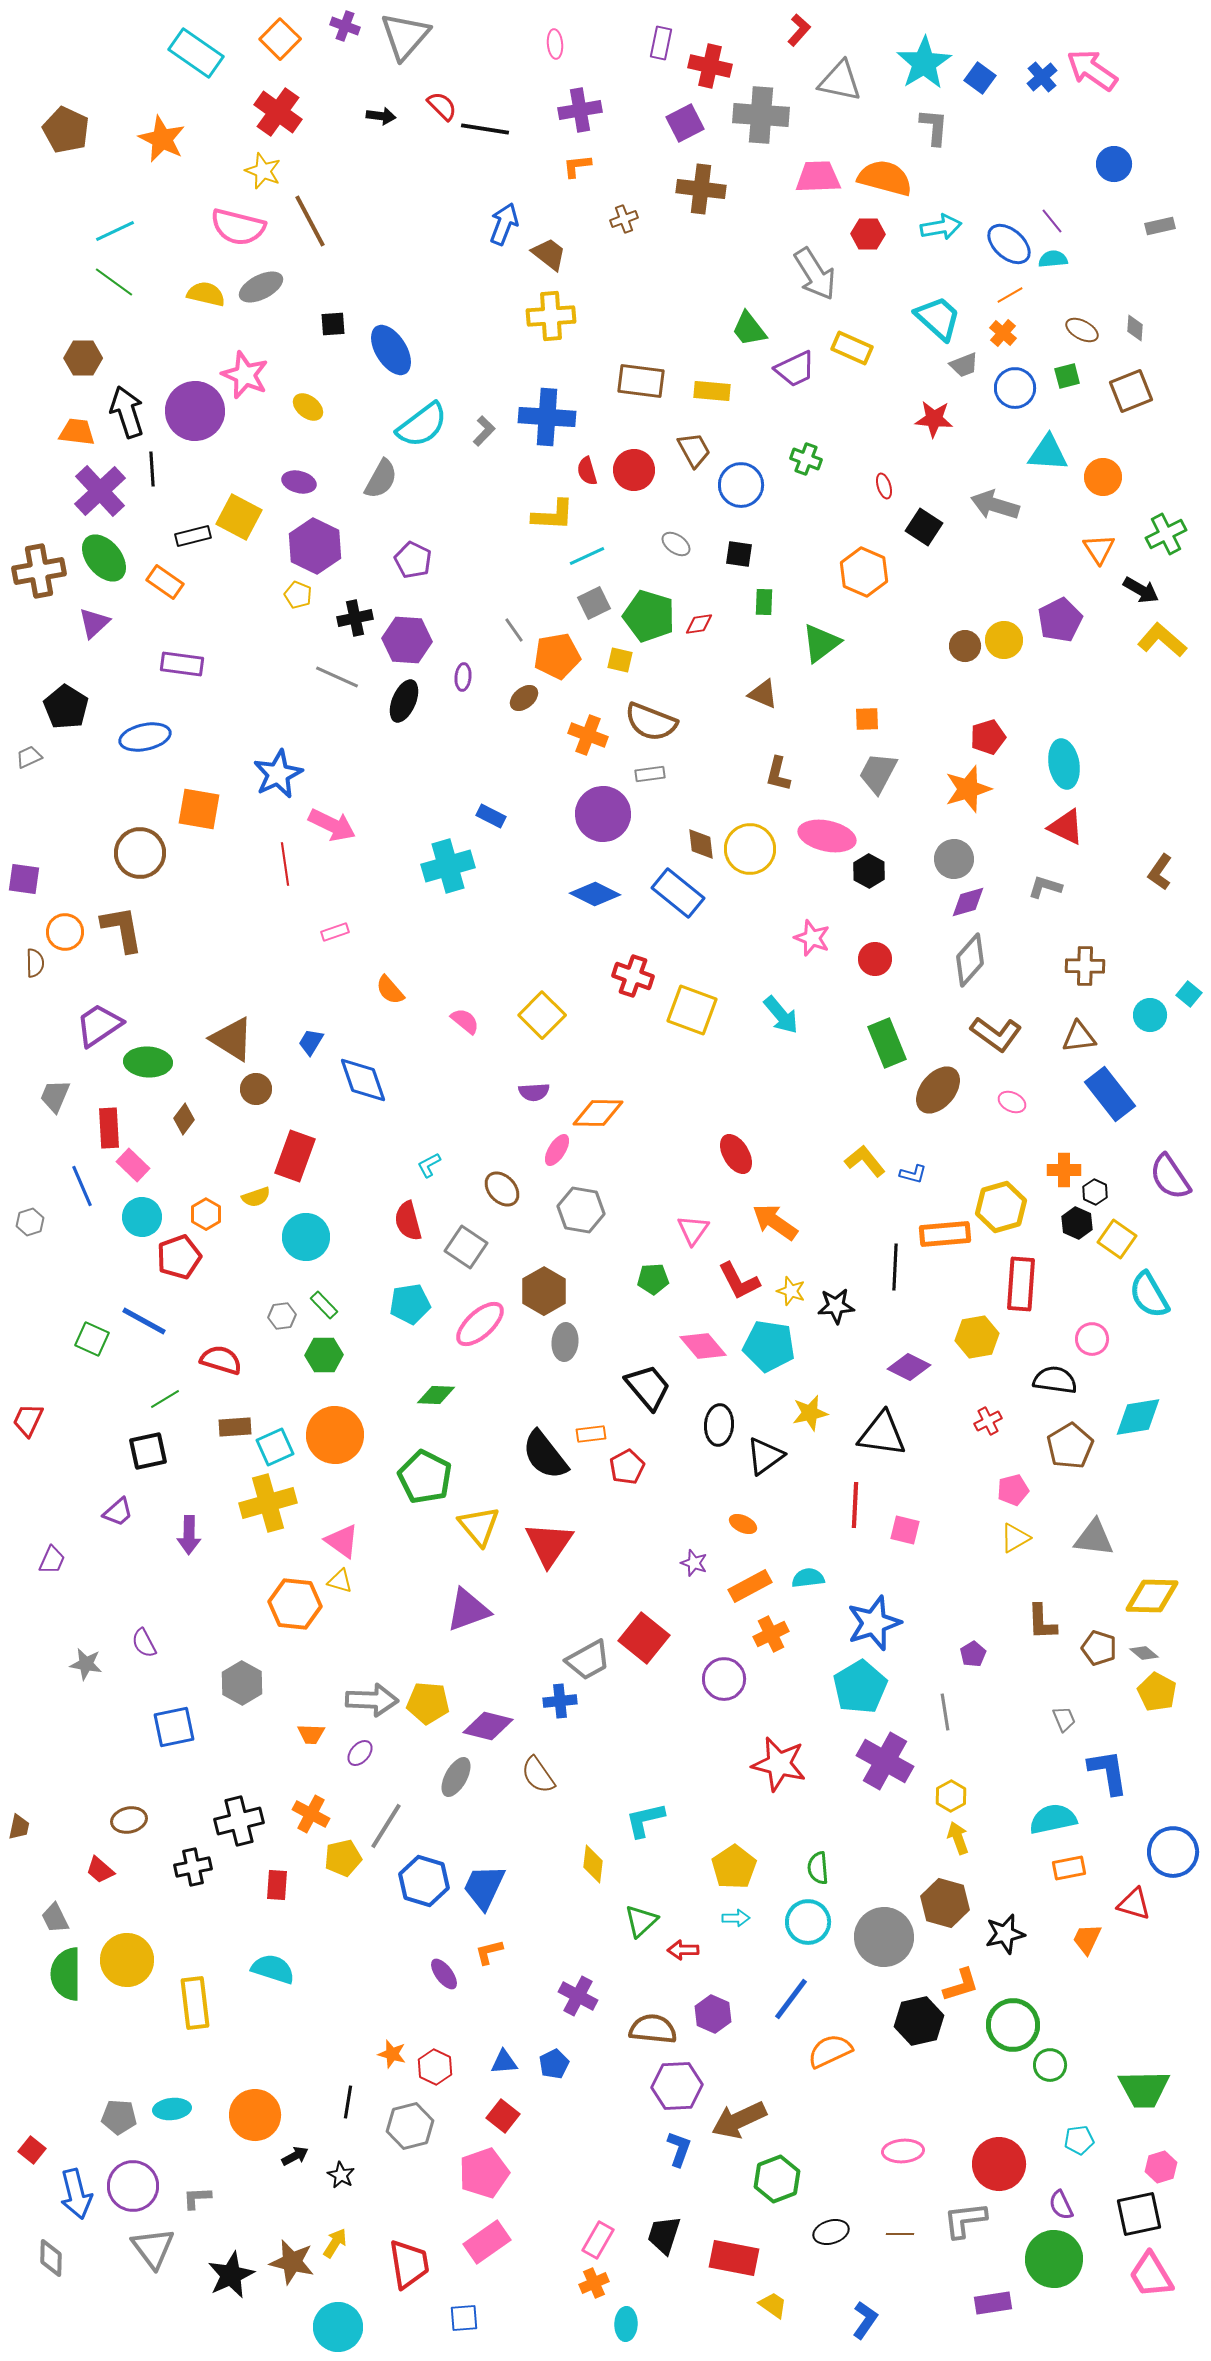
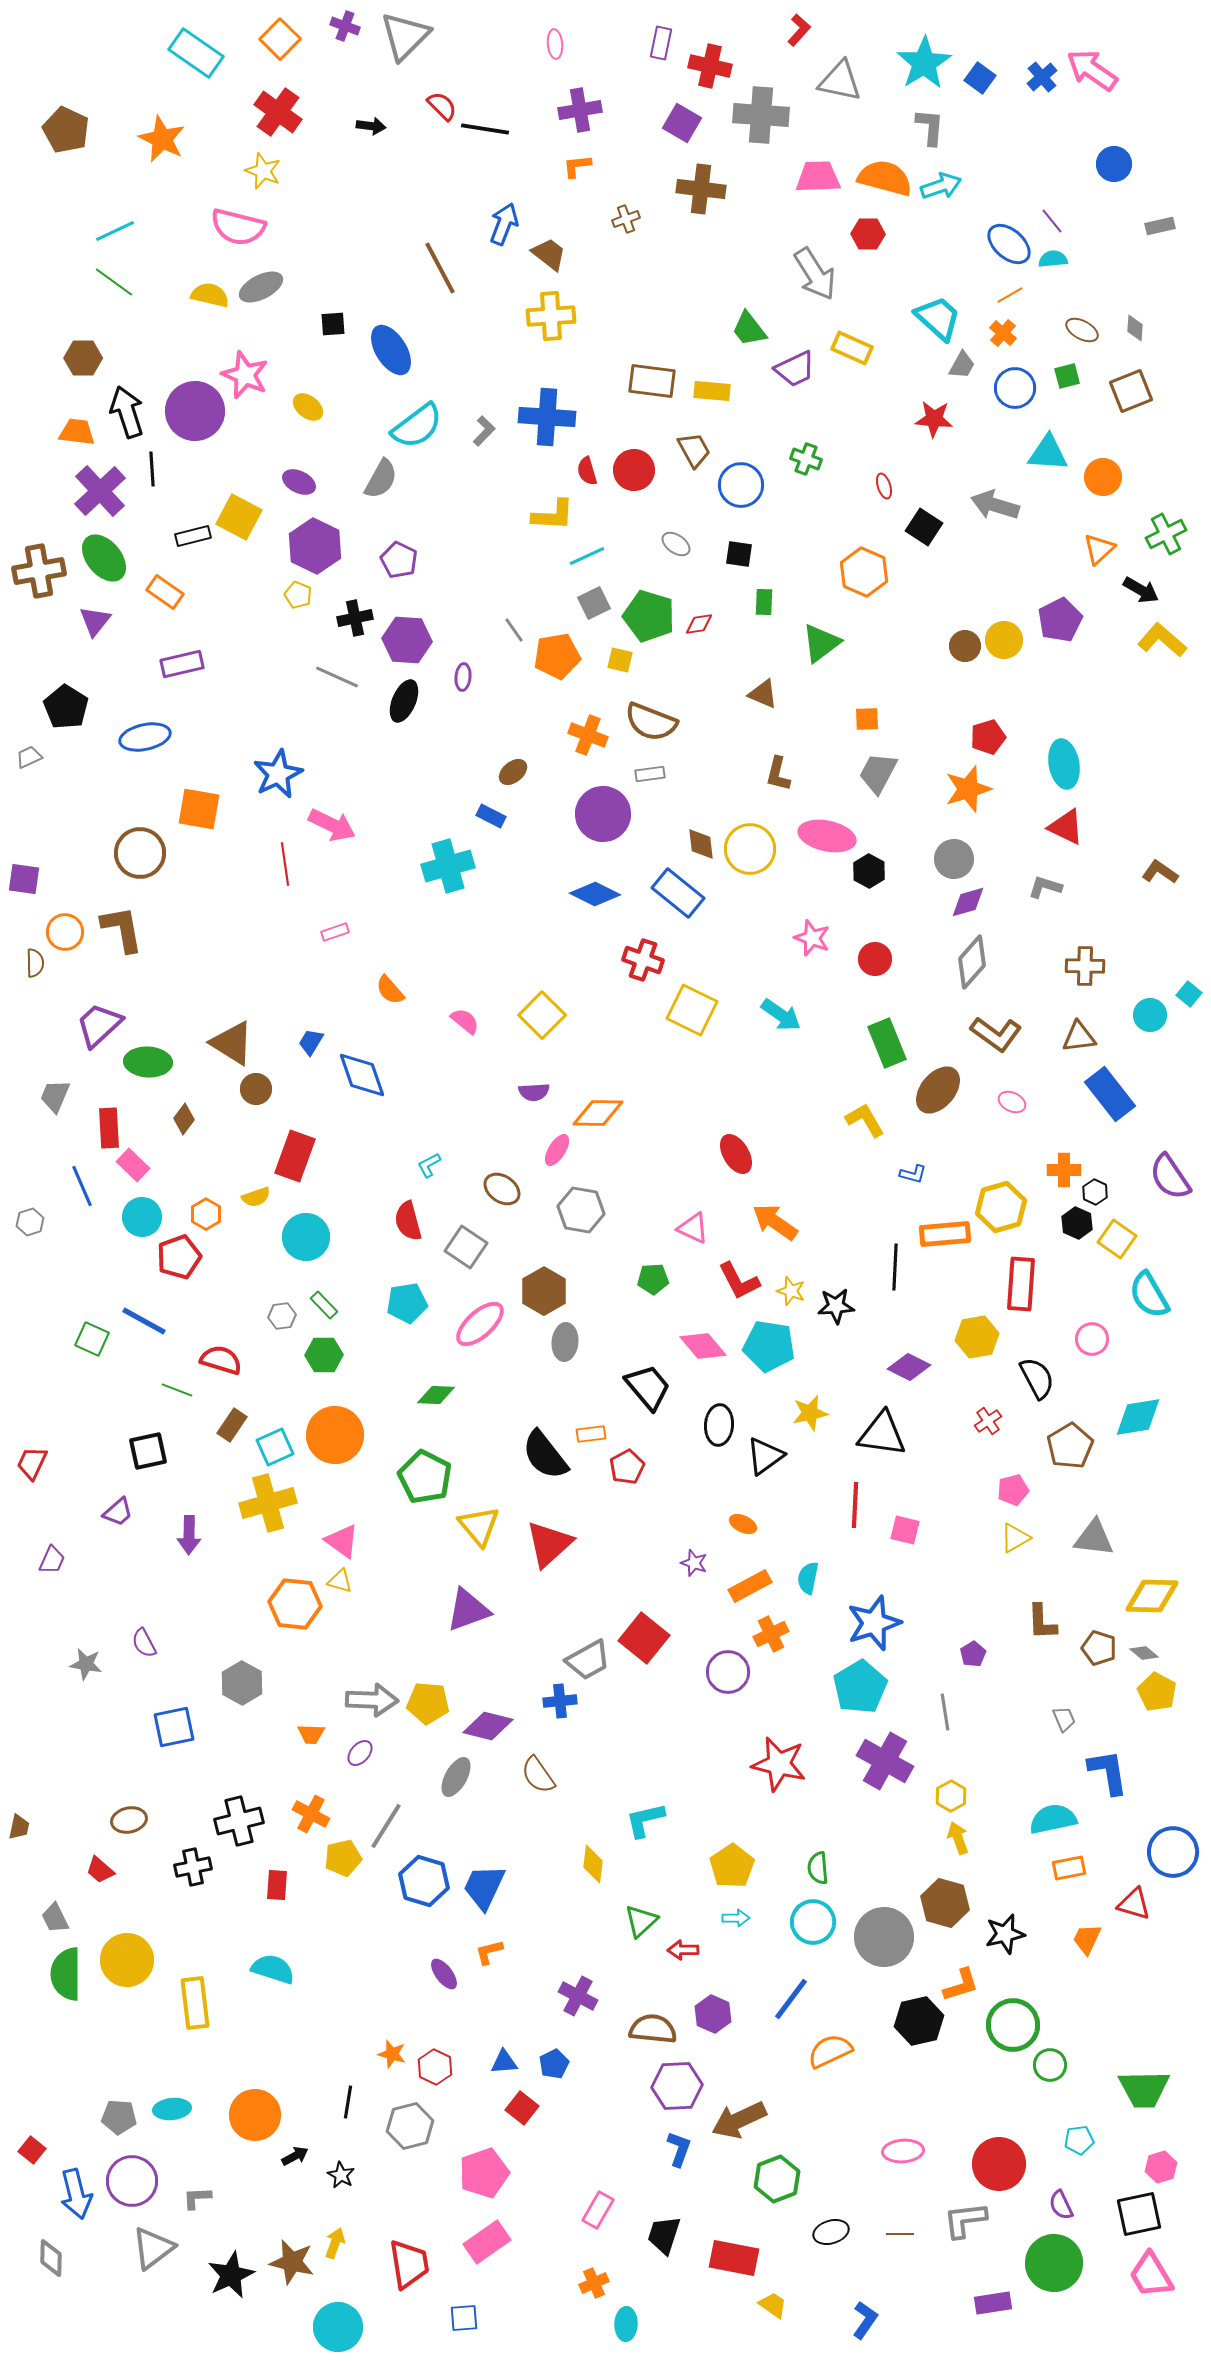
gray triangle at (405, 36): rotated 4 degrees clockwise
black arrow at (381, 116): moved 10 px left, 10 px down
purple square at (685, 123): moved 3 px left; rotated 33 degrees counterclockwise
gray L-shape at (934, 127): moved 4 px left
brown cross at (624, 219): moved 2 px right
brown line at (310, 221): moved 130 px right, 47 px down
cyan arrow at (941, 227): moved 41 px up; rotated 9 degrees counterclockwise
yellow semicircle at (206, 294): moved 4 px right, 1 px down
gray trapezoid at (964, 365): moved 2 px left; rotated 40 degrees counterclockwise
brown rectangle at (641, 381): moved 11 px right
cyan semicircle at (422, 425): moved 5 px left, 1 px down
purple ellipse at (299, 482): rotated 12 degrees clockwise
orange triangle at (1099, 549): rotated 20 degrees clockwise
purple pentagon at (413, 560): moved 14 px left
orange rectangle at (165, 582): moved 10 px down
purple triangle at (94, 623): moved 1 px right, 2 px up; rotated 8 degrees counterclockwise
purple rectangle at (182, 664): rotated 21 degrees counterclockwise
brown ellipse at (524, 698): moved 11 px left, 74 px down
brown L-shape at (1160, 872): rotated 90 degrees clockwise
gray diamond at (970, 960): moved 2 px right, 2 px down
red cross at (633, 976): moved 10 px right, 16 px up
yellow square at (692, 1010): rotated 6 degrees clockwise
cyan arrow at (781, 1015): rotated 15 degrees counterclockwise
purple trapezoid at (99, 1025): rotated 9 degrees counterclockwise
brown triangle at (232, 1039): moved 4 px down
blue diamond at (363, 1080): moved 1 px left, 5 px up
yellow L-shape at (865, 1161): moved 41 px up; rotated 9 degrees clockwise
brown ellipse at (502, 1189): rotated 12 degrees counterclockwise
pink triangle at (693, 1230): moved 2 px up; rotated 40 degrees counterclockwise
cyan pentagon at (410, 1304): moved 3 px left, 1 px up
black semicircle at (1055, 1380): moved 18 px left, 2 px up; rotated 54 degrees clockwise
green line at (165, 1399): moved 12 px right, 9 px up; rotated 52 degrees clockwise
red trapezoid at (28, 1420): moved 4 px right, 43 px down
red cross at (988, 1421): rotated 8 degrees counterclockwise
brown rectangle at (235, 1427): moved 3 px left, 2 px up; rotated 52 degrees counterclockwise
red triangle at (549, 1544): rotated 14 degrees clockwise
cyan semicircle at (808, 1578): rotated 72 degrees counterclockwise
purple circle at (724, 1679): moved 4 px right, 7 px up
yellow pentagon at (734, 1867): moved 2 px left, 1 px up
cyan circle at (808, 1922): moved 5 px right
red square at (503, 2116): moved 19 px right, 8 px up
purple circle at (133, 2186): moved 1 px left, 5 px up
pink rectangle at (598, 2240): moved 30 px up
yellow arrow at (335, 2243): rotated 12 degrees counterclockwise
gray triangle at (153, 2248): rotated 30 degrees clockwise
green circle at (1054, 2259): moved 4 px down
